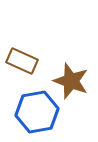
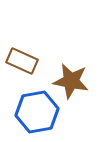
brown star: rotated 9 degrees counterclockwise
